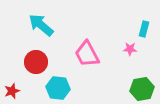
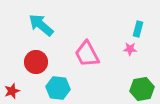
cyan rectangle: moved 6 px left
